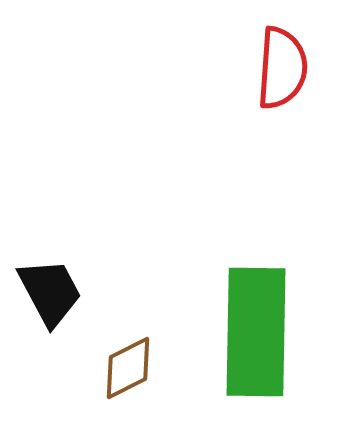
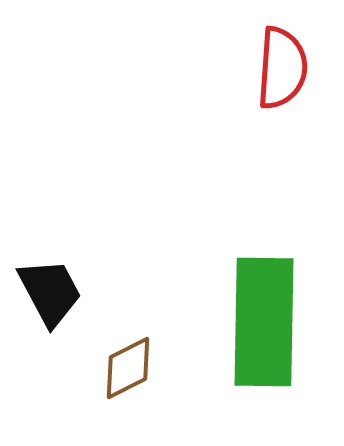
green rectangle: moved 8 px right, 10 px up
